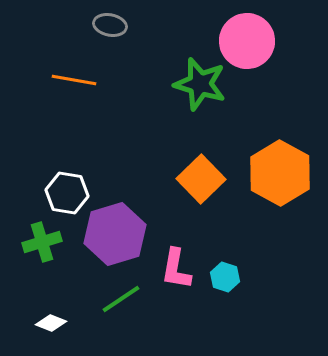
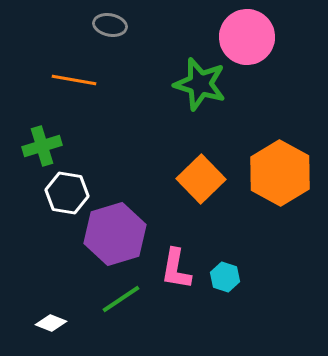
pink circle: moved 4 px up
green cross: moved 96 px up
